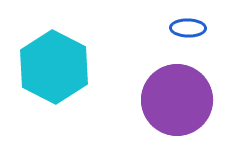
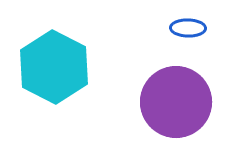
purple circle: moved 1 px left, 2 px down
